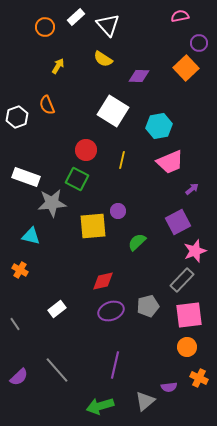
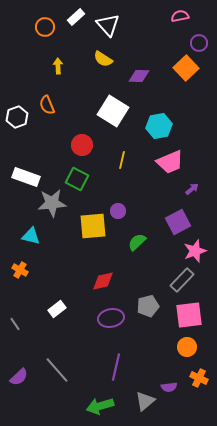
yellow arrow at (58, 66): rotated 35 degrees counterclockwise
red circle at (86, 150): moved 4 px left, 5 px up
purple ellipse at (111, 311): moved 7 px down; rotated 10 degrees clockwise
purple line at (115, 365): moved 1 px right, 2 px down
